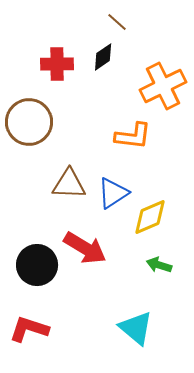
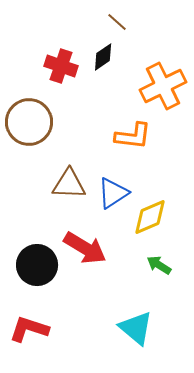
red cross: moved 4 px right, 2 px down; rotated 20 degrees clockwise
green arrow: rotated 15 degrees clockwise
